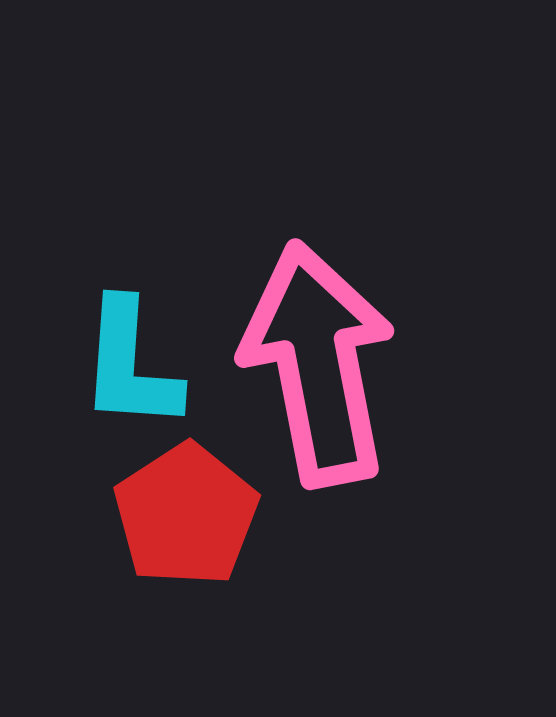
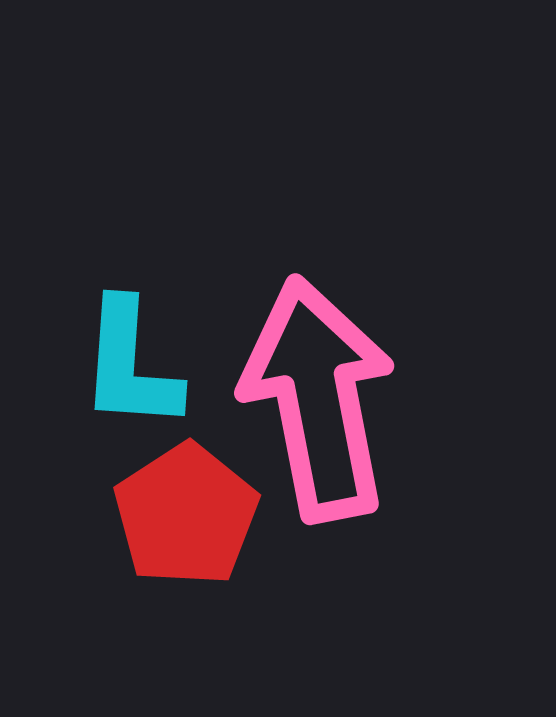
pink arrow: moved 35 px down
